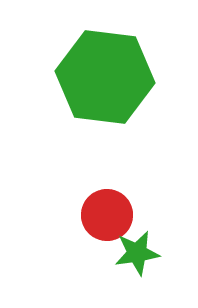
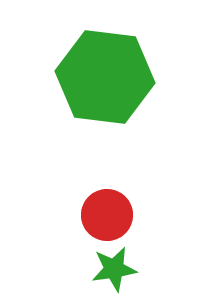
green star: moved 23 px left, 16 px down
